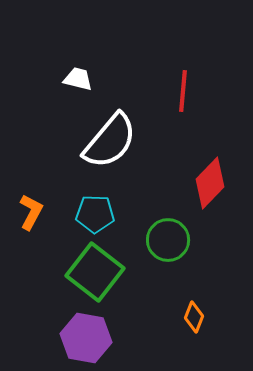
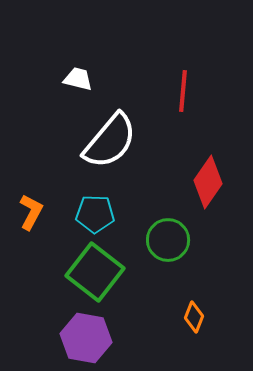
red diamond: moved 2 px left, 1 px up; rotated 9 degrees counterclockwise
